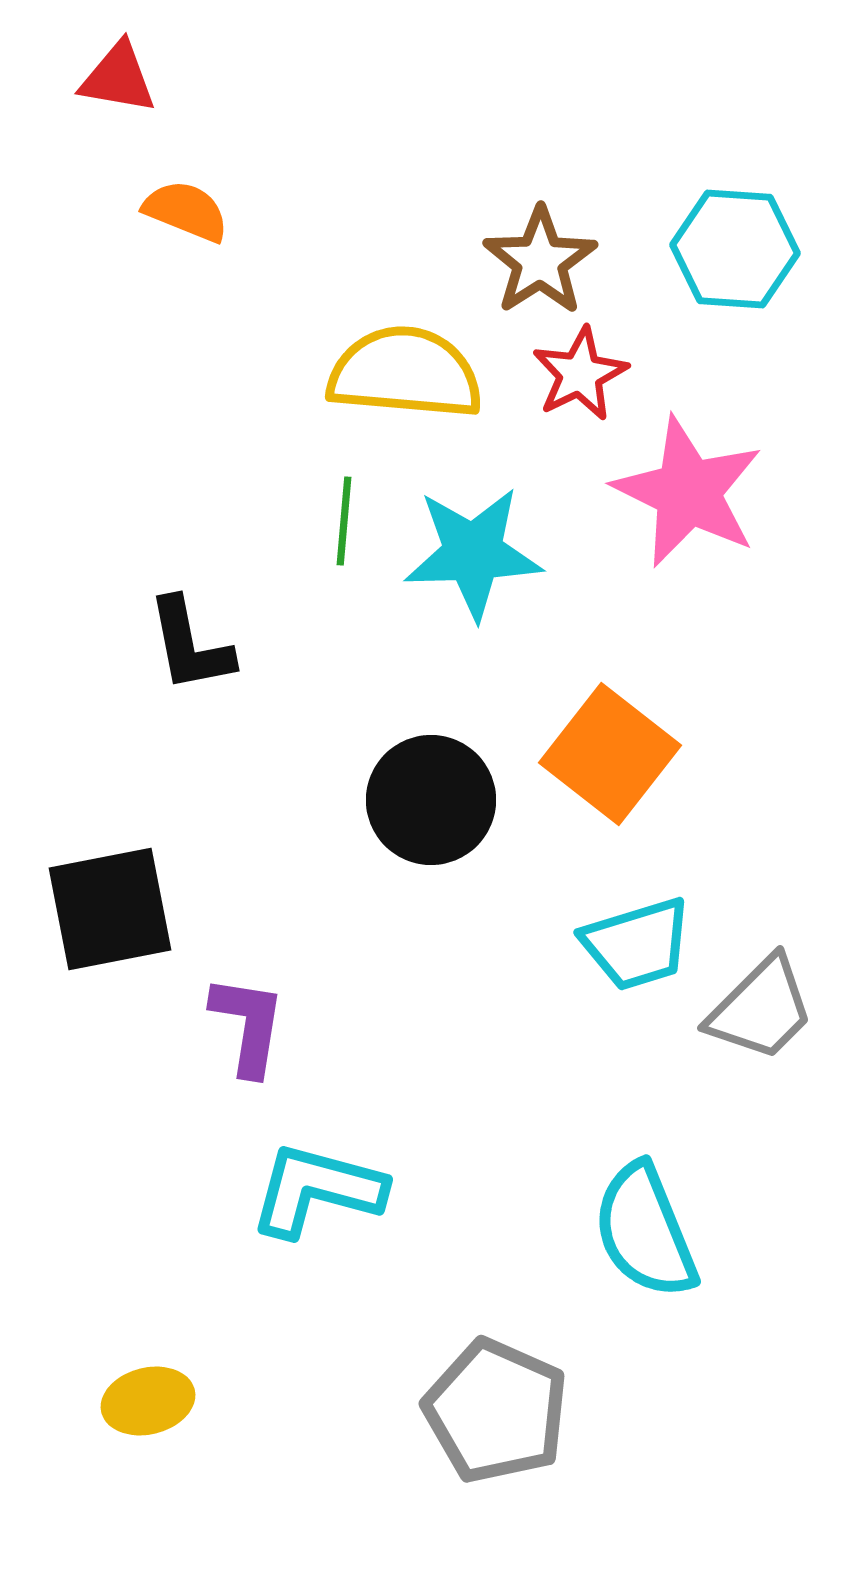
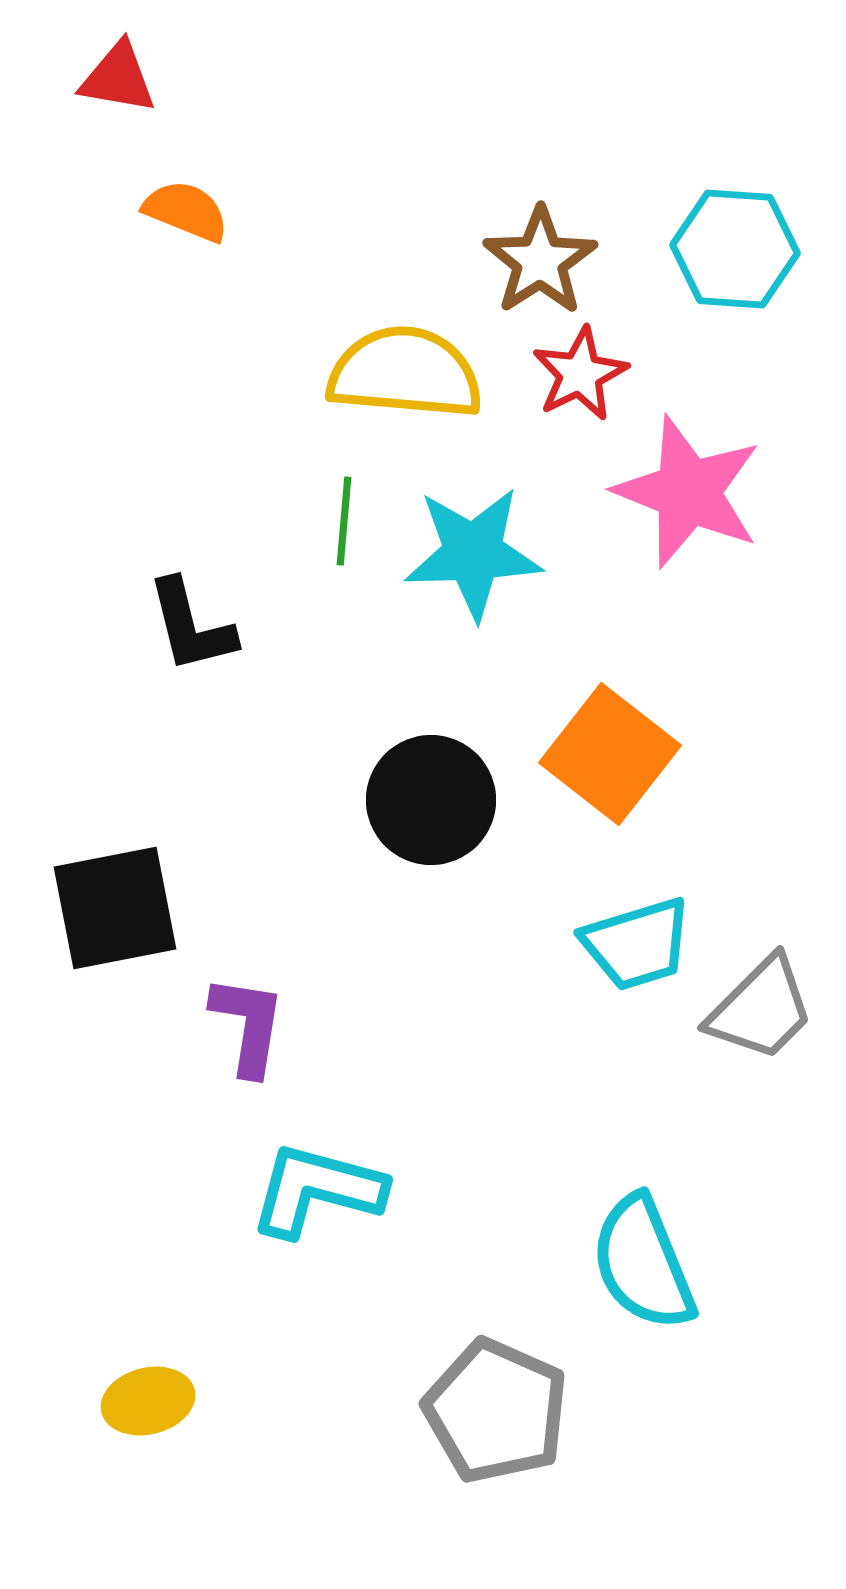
pink star: rotated 4 degrees counterclockwise
black L-shape: moved 1 px right, 19 px up; rotated 3 degrees counterclockwise
black square: moved 5 px right, 1 px up
cyan semicircle: moved 2 px left, 32 px down
